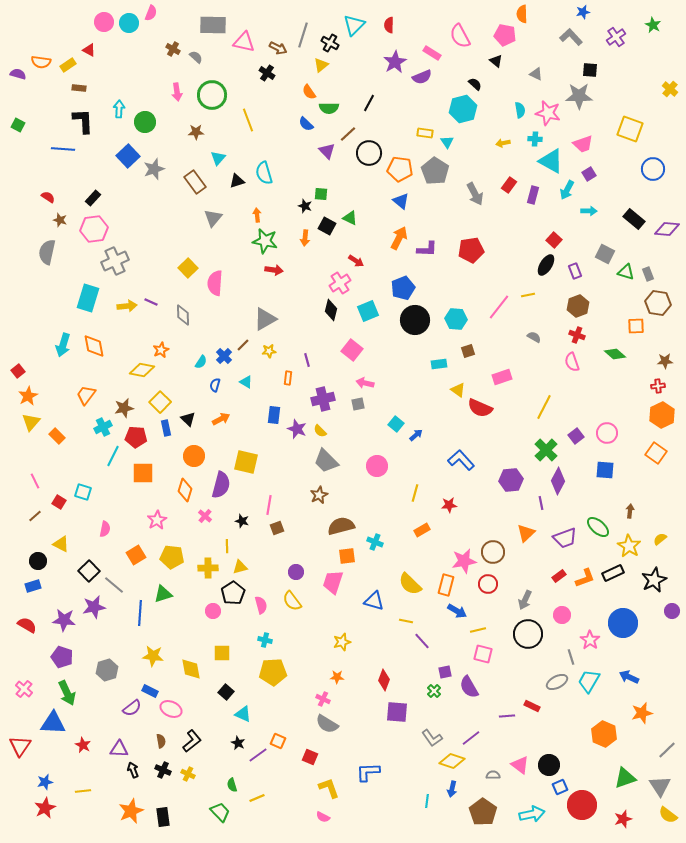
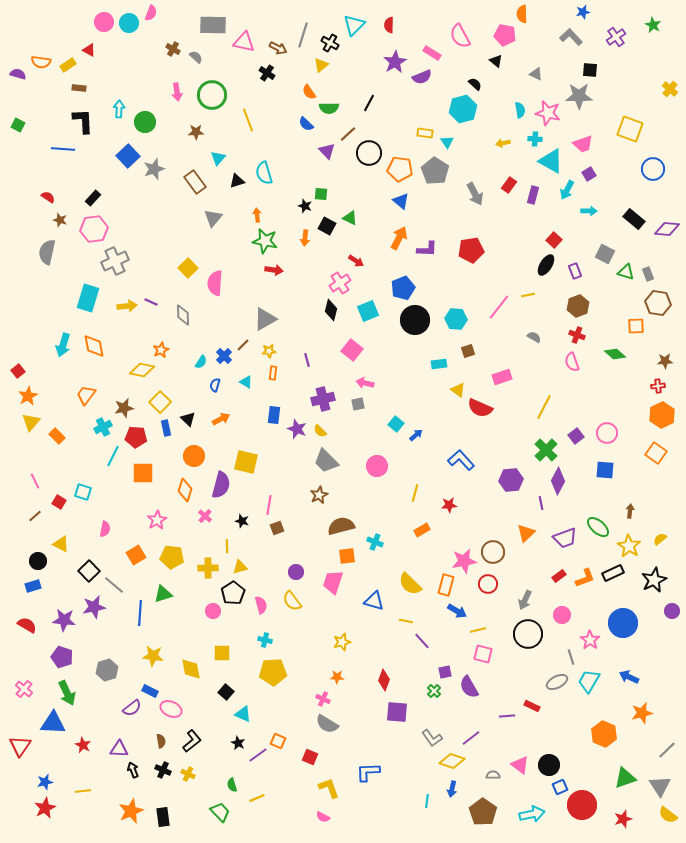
orange rectangle at (288, 378): moved 15 px left, 5 px up
